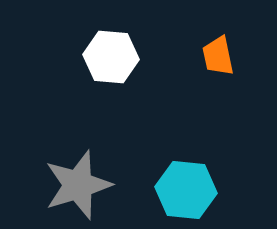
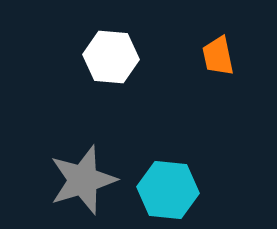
gray star: moved 5 px right, 5 px up
cyan hexagon: moved 18 px left
